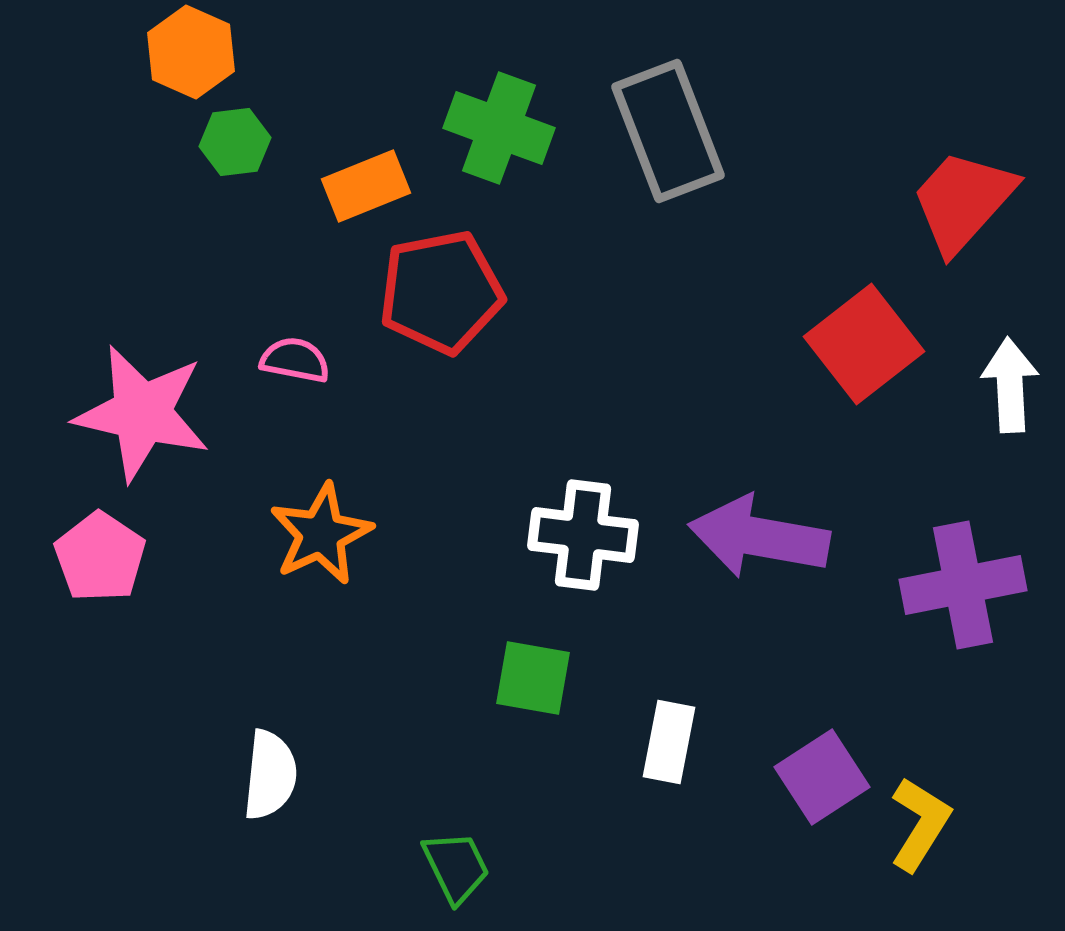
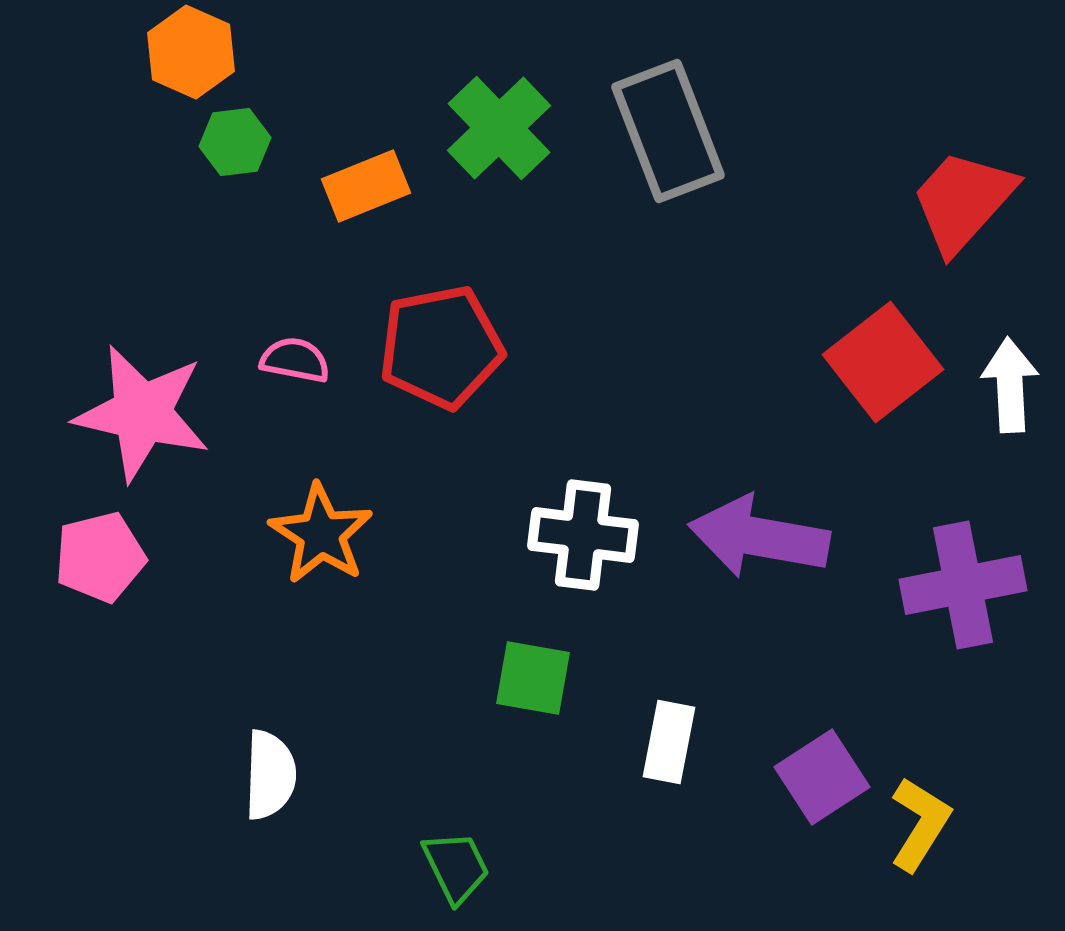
green cross: rotated 26 degrees clockwise
red pentagon: moved 55 px down
red square: moved 19 px right, 18 px down
orange star: rotated 14 degrees counterclockwise
pink pentagon: rotated 24 degrees clockwise
white semicircle: rotated 4 degrees counterclockwise
